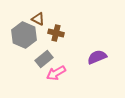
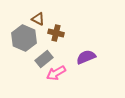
gray hexagon: moved 3 px down
purple semicircle: moved 11 px left
